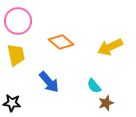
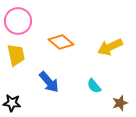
brown star: moved 14 px right
